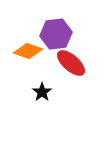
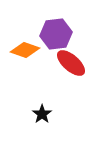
orange diamond: moved 3 px left, 1 px up
black star: moved 22 px down
